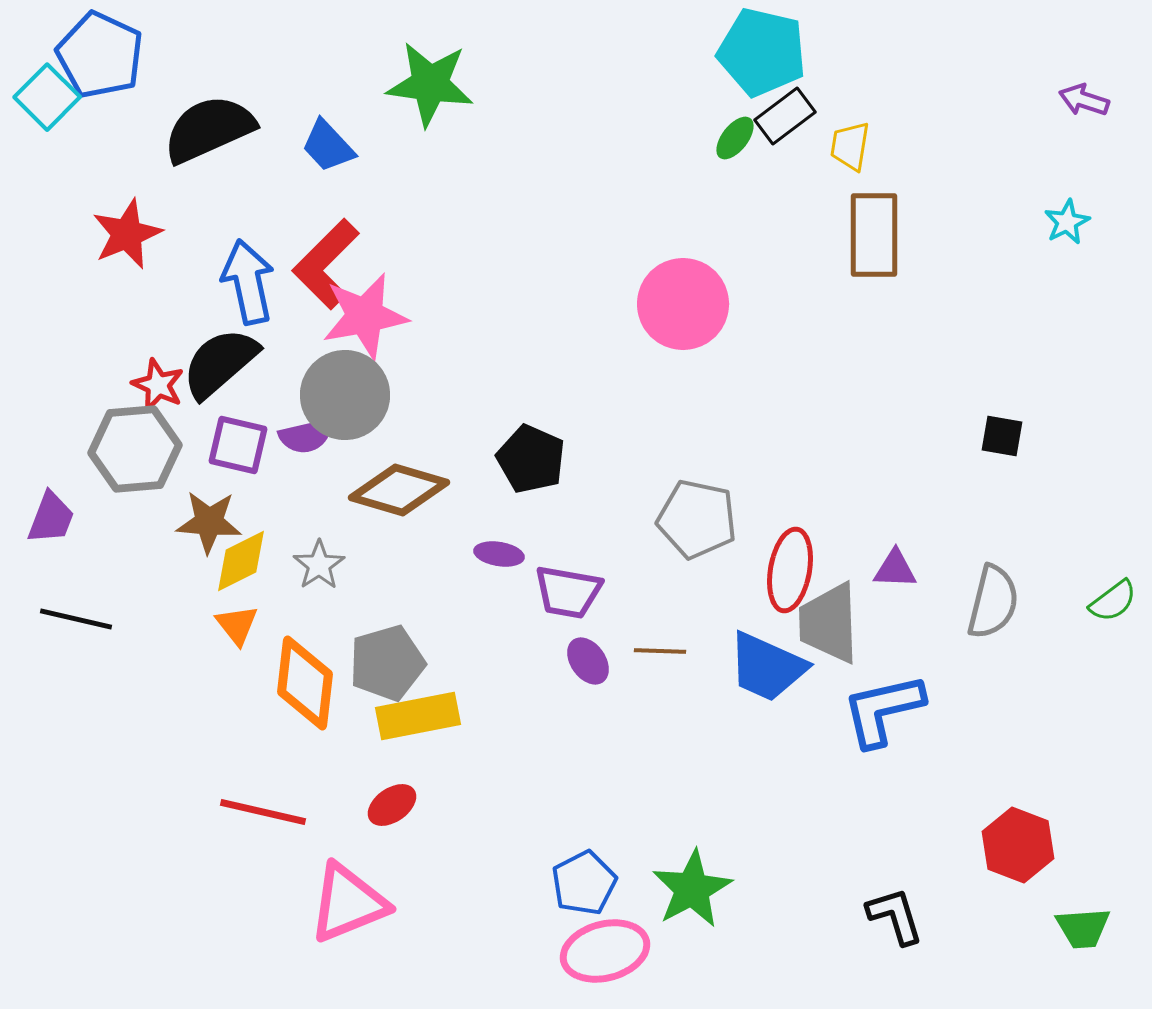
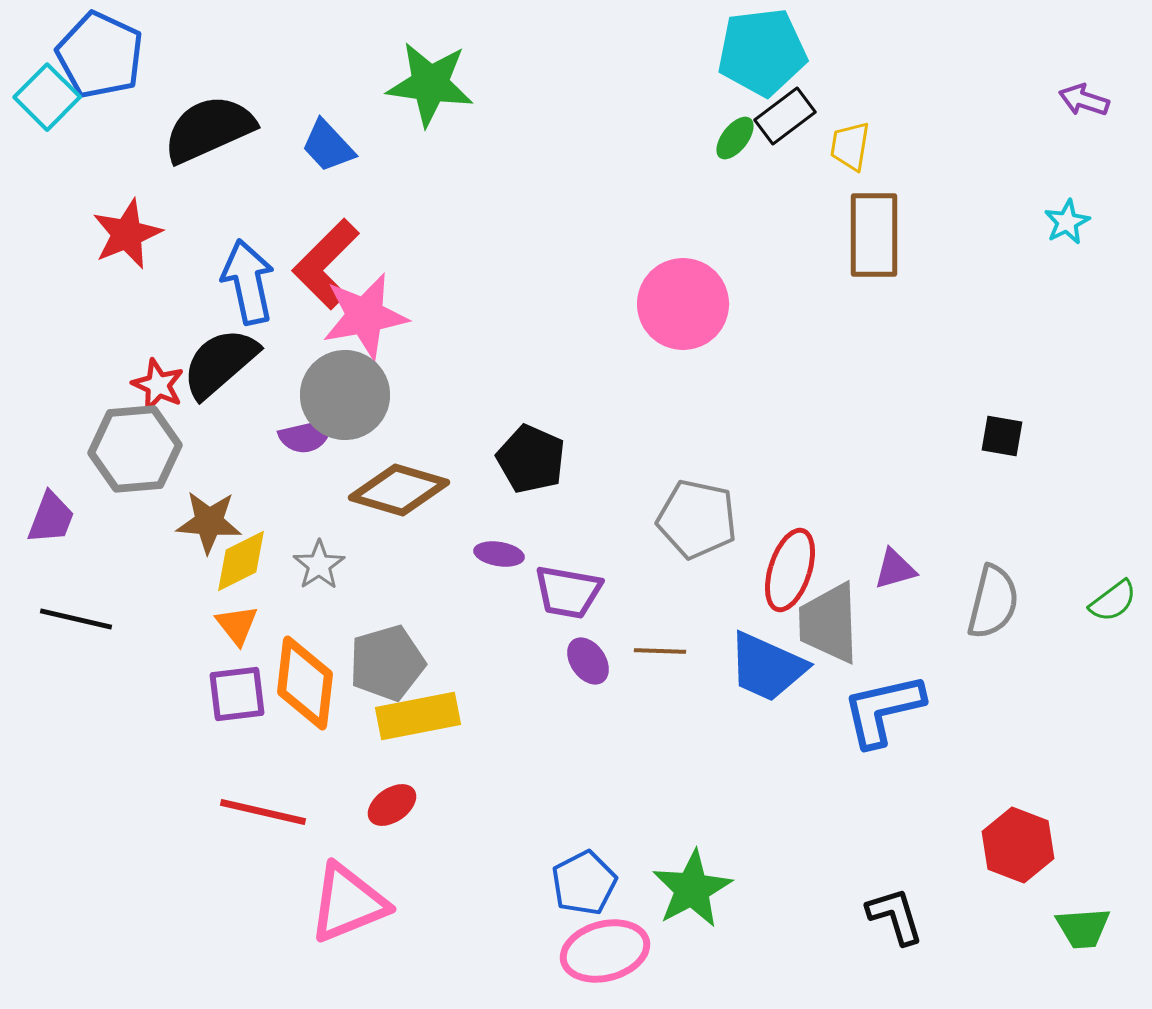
cyan pentagon at (762, 52): rotated 20 degrees counterclockwise
purple square at (238, 445): moved 1 px left, 249 px down; rotated 20 degrees counterclockwise
purple triangle at (895, 569): rotated 18 degrees counterclockwise
red ellipse at (790, 570): rotated 8 degrees clockwise
